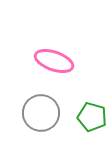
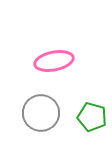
pink ellipse: rotated 30 degrees counterclockwise
